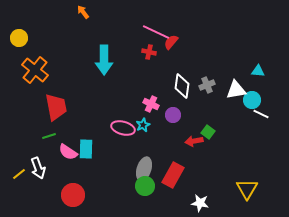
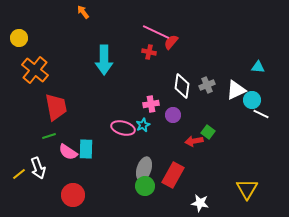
cyan triangle: moved 4 px up
white triangle: rotated 15 degrees counterclockwise
pink cross: rotated 35 degrees counterclockwise
